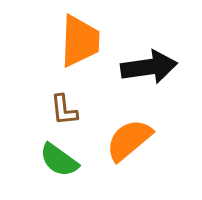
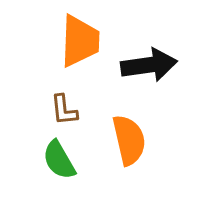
black arrow: moved 2 px up
orange semicircle: rotated 117 degrees clockwise
green semicircle: rotated 24 degrees clockwise
